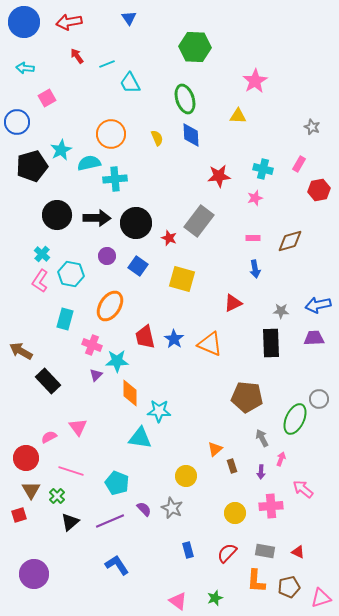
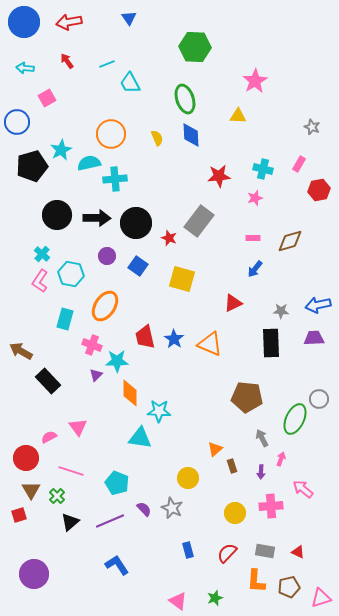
red arrow at (77, 56): moved 10 px left, 5 px down
blue arrow at (255, 269): rotated 48 degrees clockwise
orange ellipse at (110, 306): moved 5 px left
yellow circle at (186, 476): moved 2 px right, 2 px down
